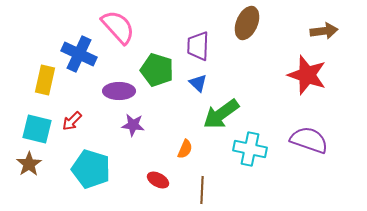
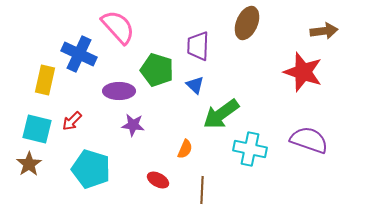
red star: moved 4 px left, 3 px up
blue triangle: moved 3 px left, 2 px down
